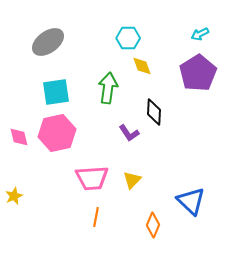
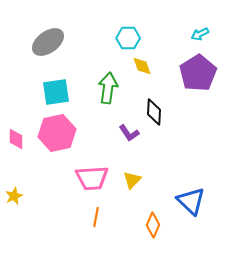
pink diamond: moved 3 px left, 2 px down; rotated 15 degrees clockwise
